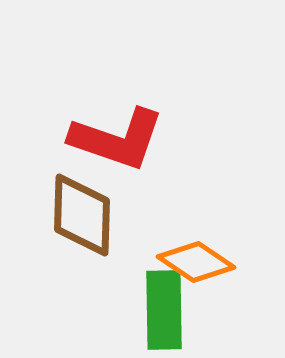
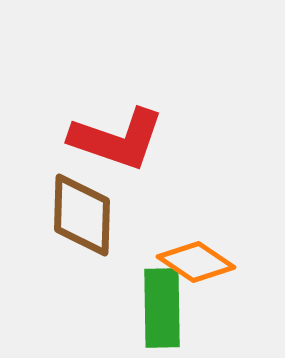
green rectangle: moved 2 px left, 2 px up
